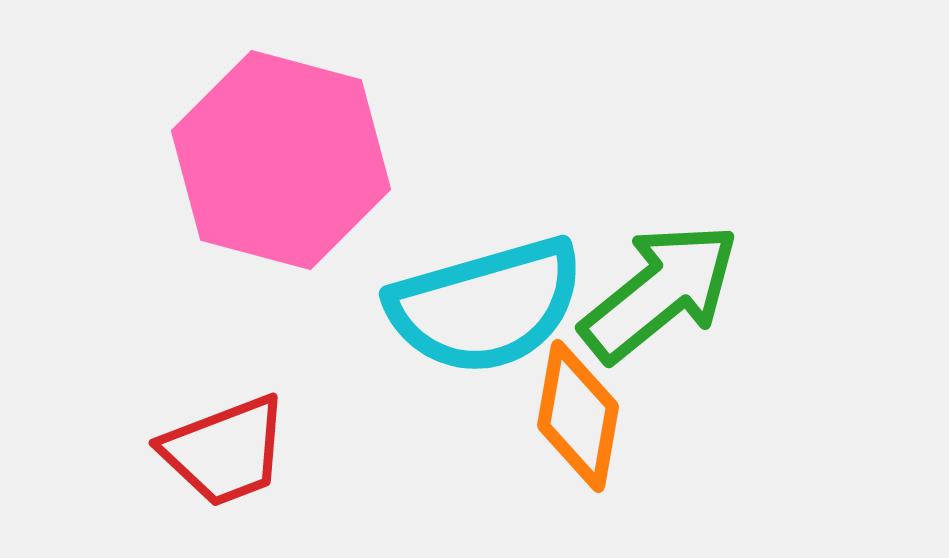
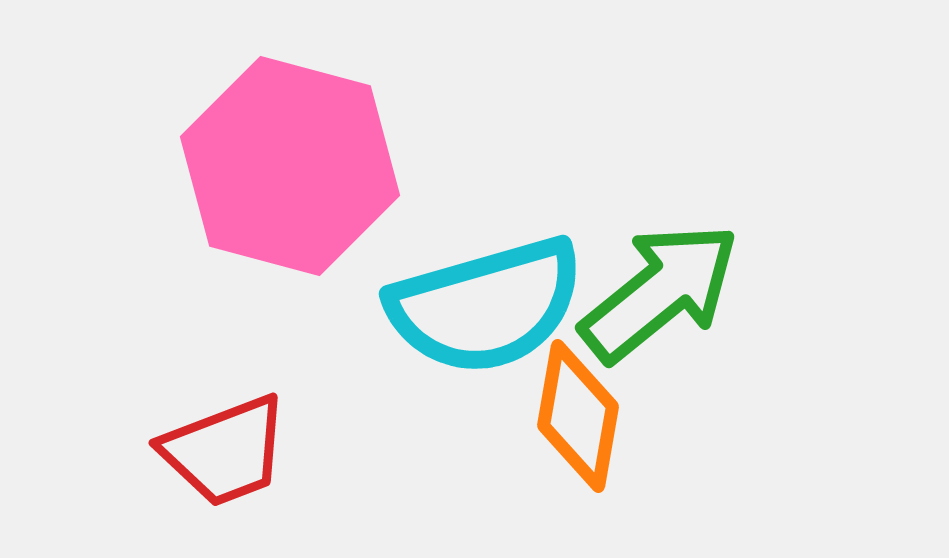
pink hexagon: moved 9 px right, 6 px down
